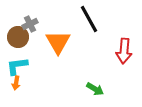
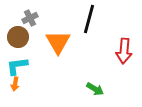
black line: rotated 44 degrees clockwise
gray cross: moved 6 px up
orange arrow: moved 1 px left, 1 px down
